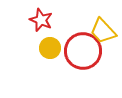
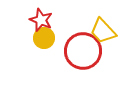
yellow circle: moved 6 px left, 10 px up
